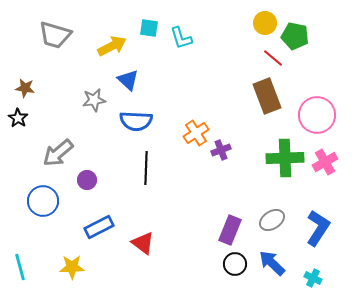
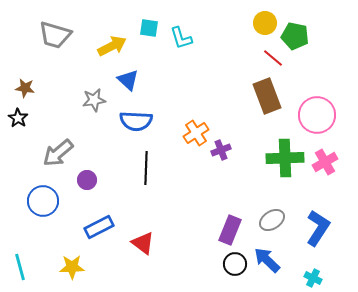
blue arrow: moved 5 px left, 3 px up
